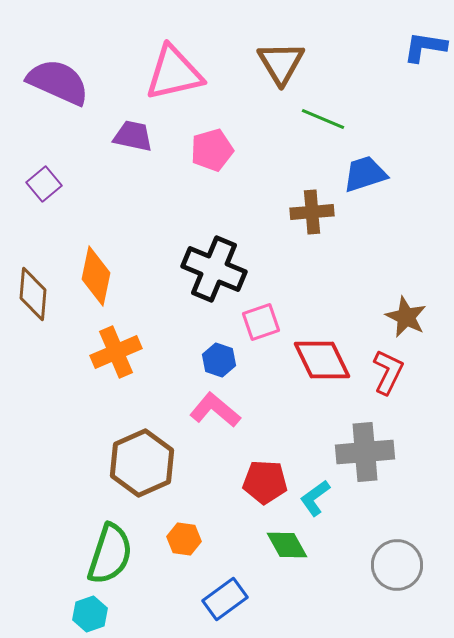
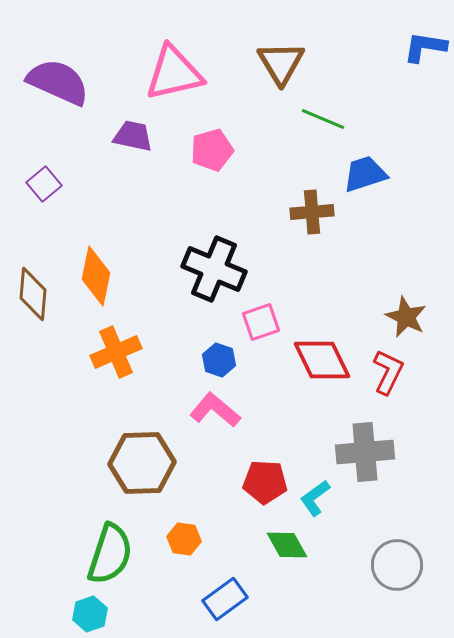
brown hexagon: rotated 22 degrees clockwise
